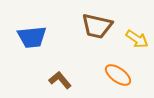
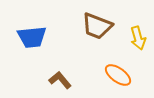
brown trapezoid: rotated 8 degrees clockwise
yellow arrow: moved 1 px right, 1 px up; rotated 40 degrees clockwise
